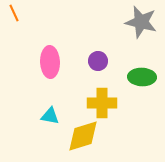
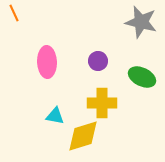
pink ellipse: moved 3 px left
green ellipse: rotated 24 degrees clockwise
cyan triangle: moved 5 px right
